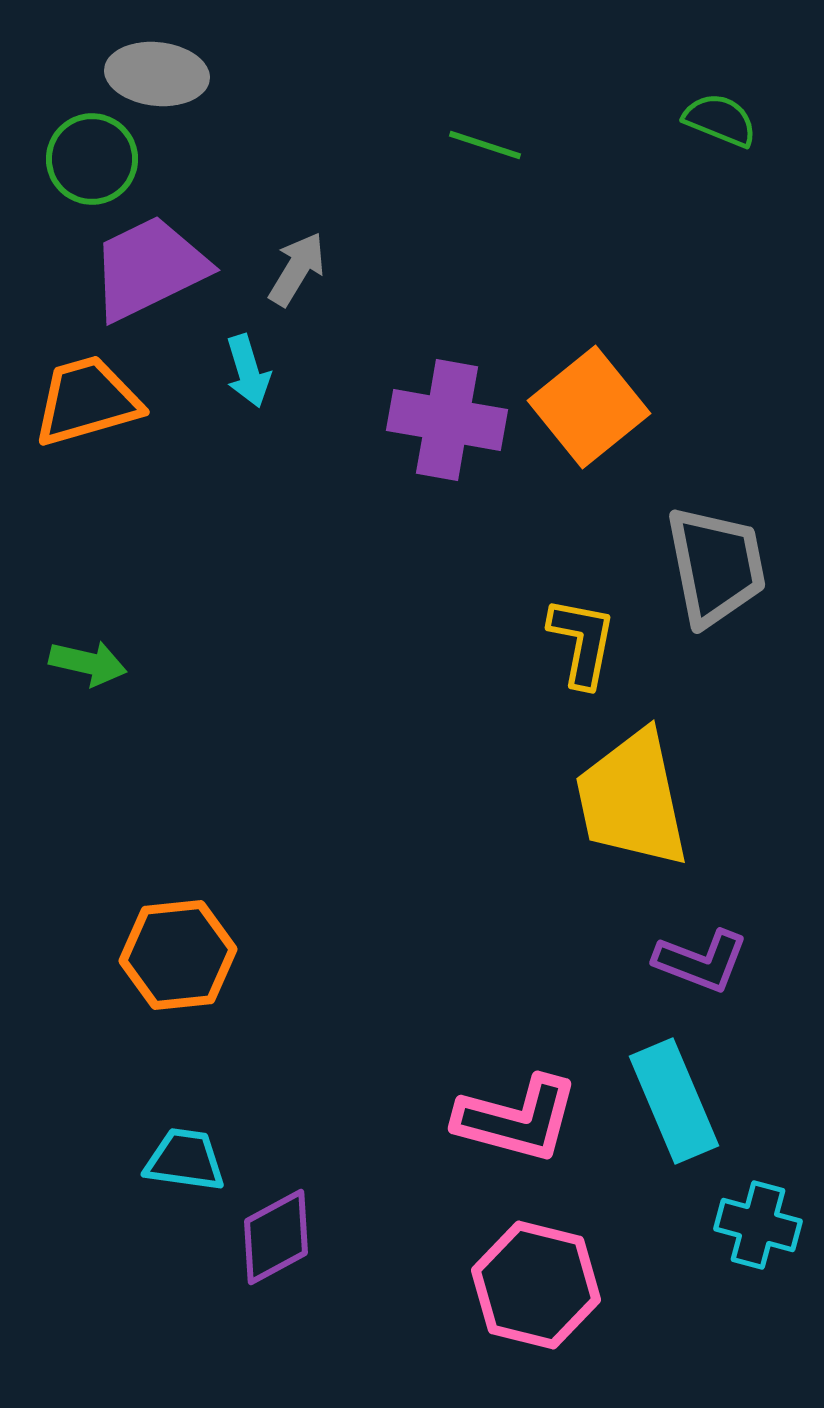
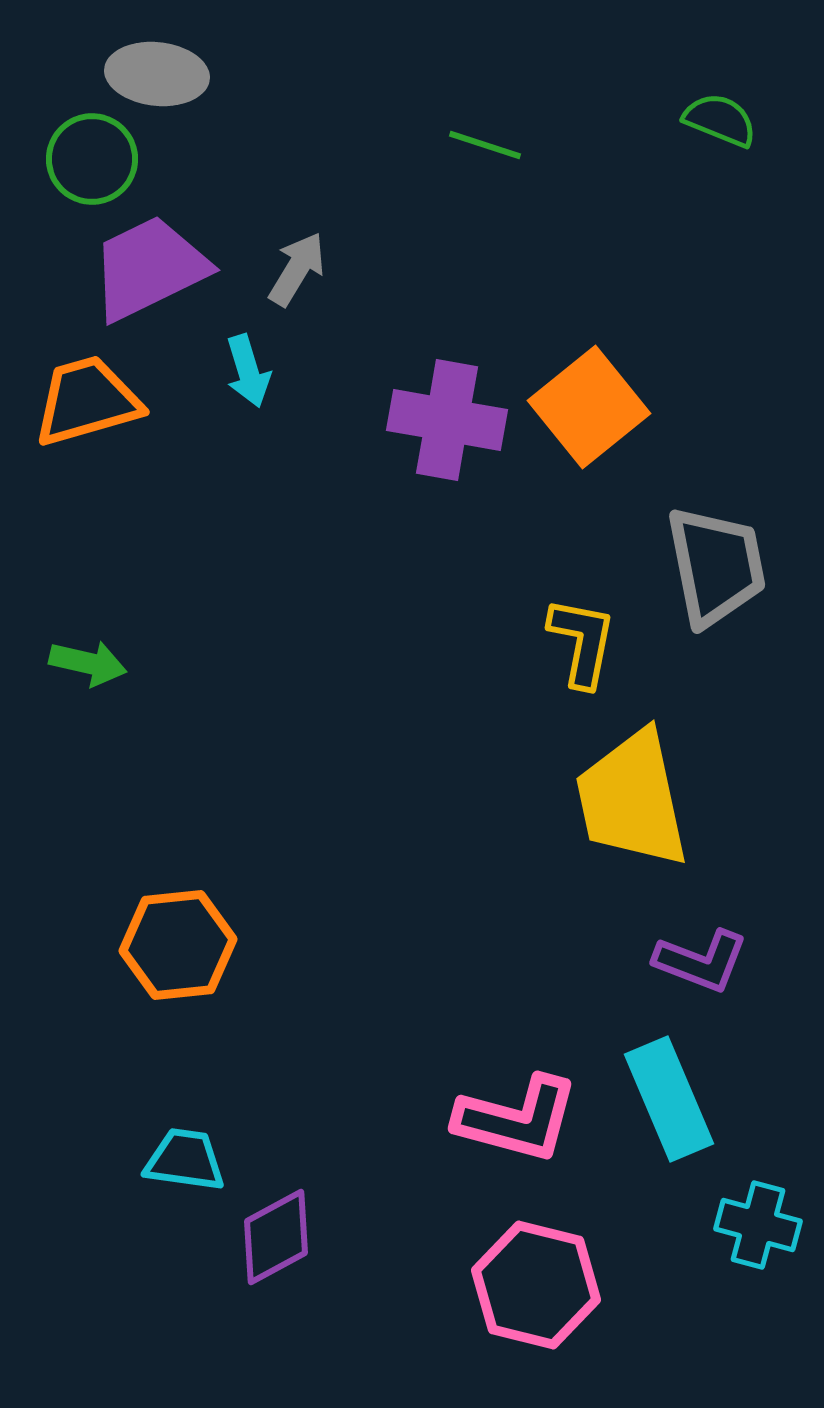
orange hexagon: moved 10 px up
cyan rectangle: moved 5 px left, 2 px up
